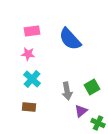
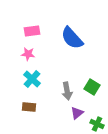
blue semicircle: moved 2 px right, 1 px up
green square: rotated 28 degrees counterclockwise
purple triangle: moved 4 px left, 2 px down
green cross: moved 1 px left, 1 px down
